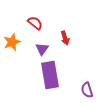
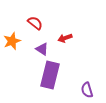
red arrow: rotated 88 degrees clockwise
orange star: moved 1 px up
purple triangle: rotated 32 degrees counterclockwise
purple rectangle: rotated 24 degrees clockwise
